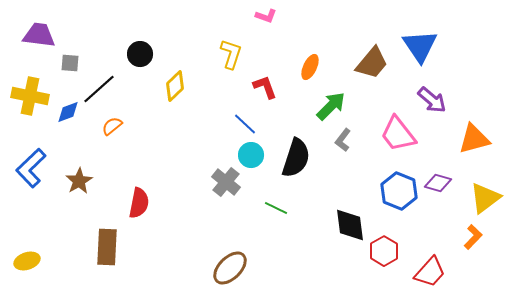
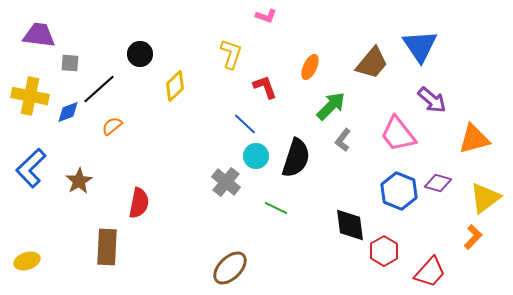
cyan circle: moved 5 px right, 1 px down
